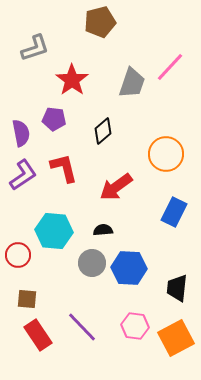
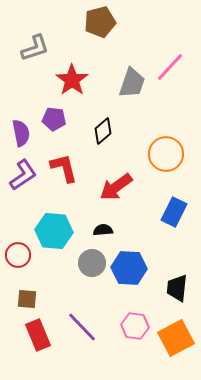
red rectangle: rotated 12 degrees clockwise
